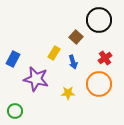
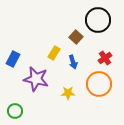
black circle: moved 1 px left
